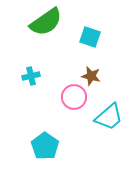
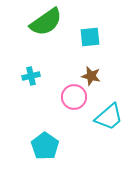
cyan square: rotated 25 degrees counterclockwise
